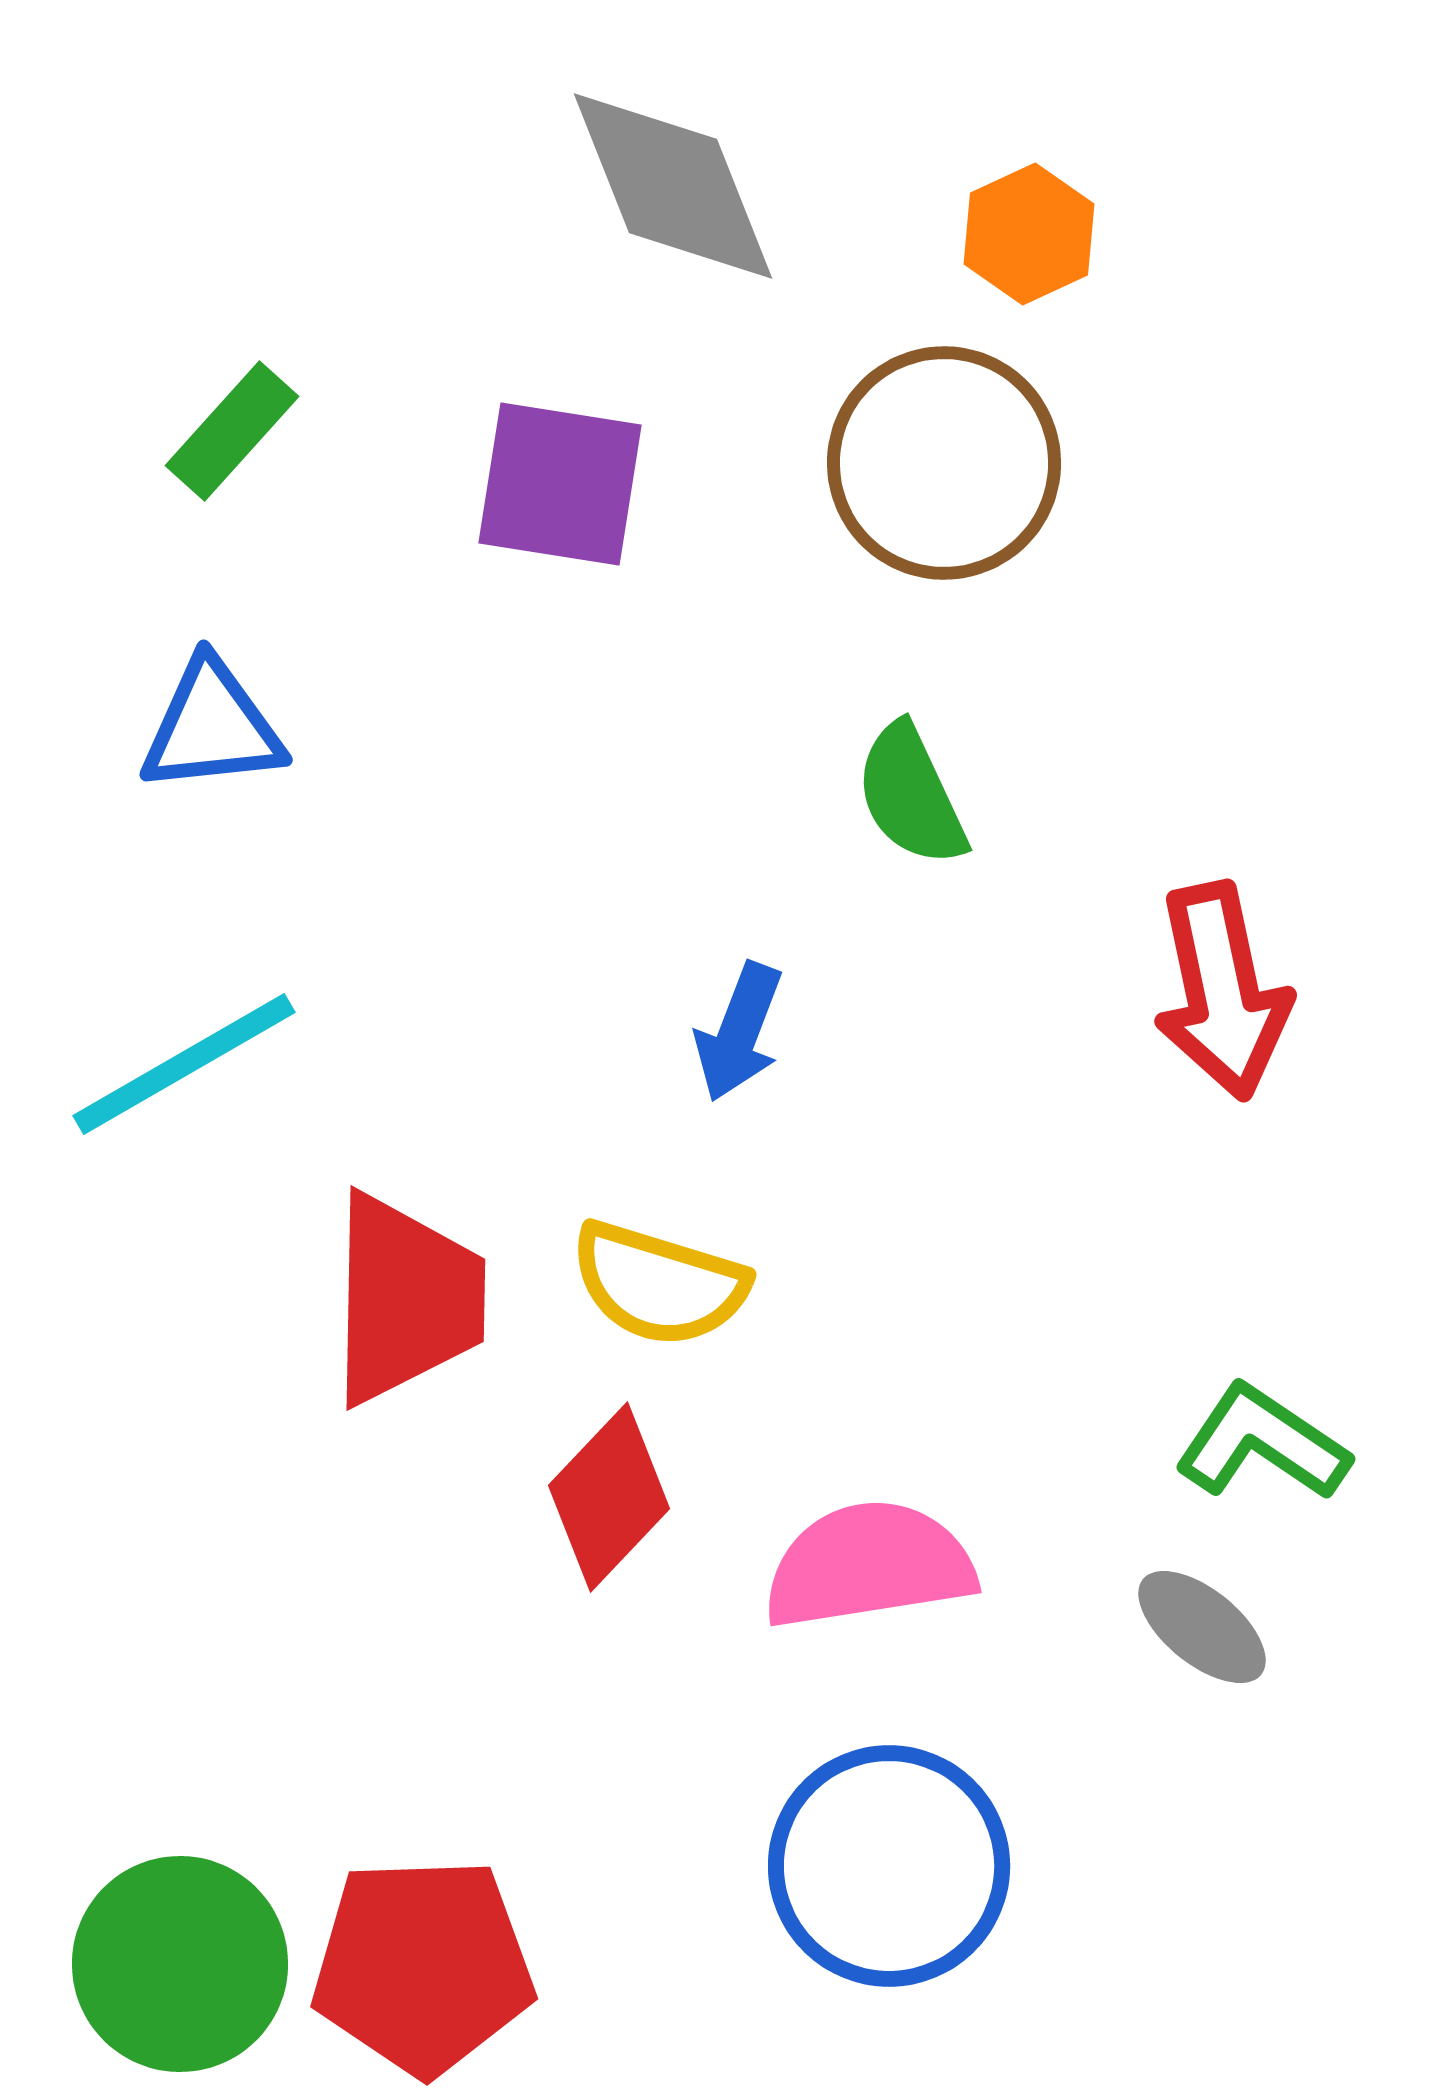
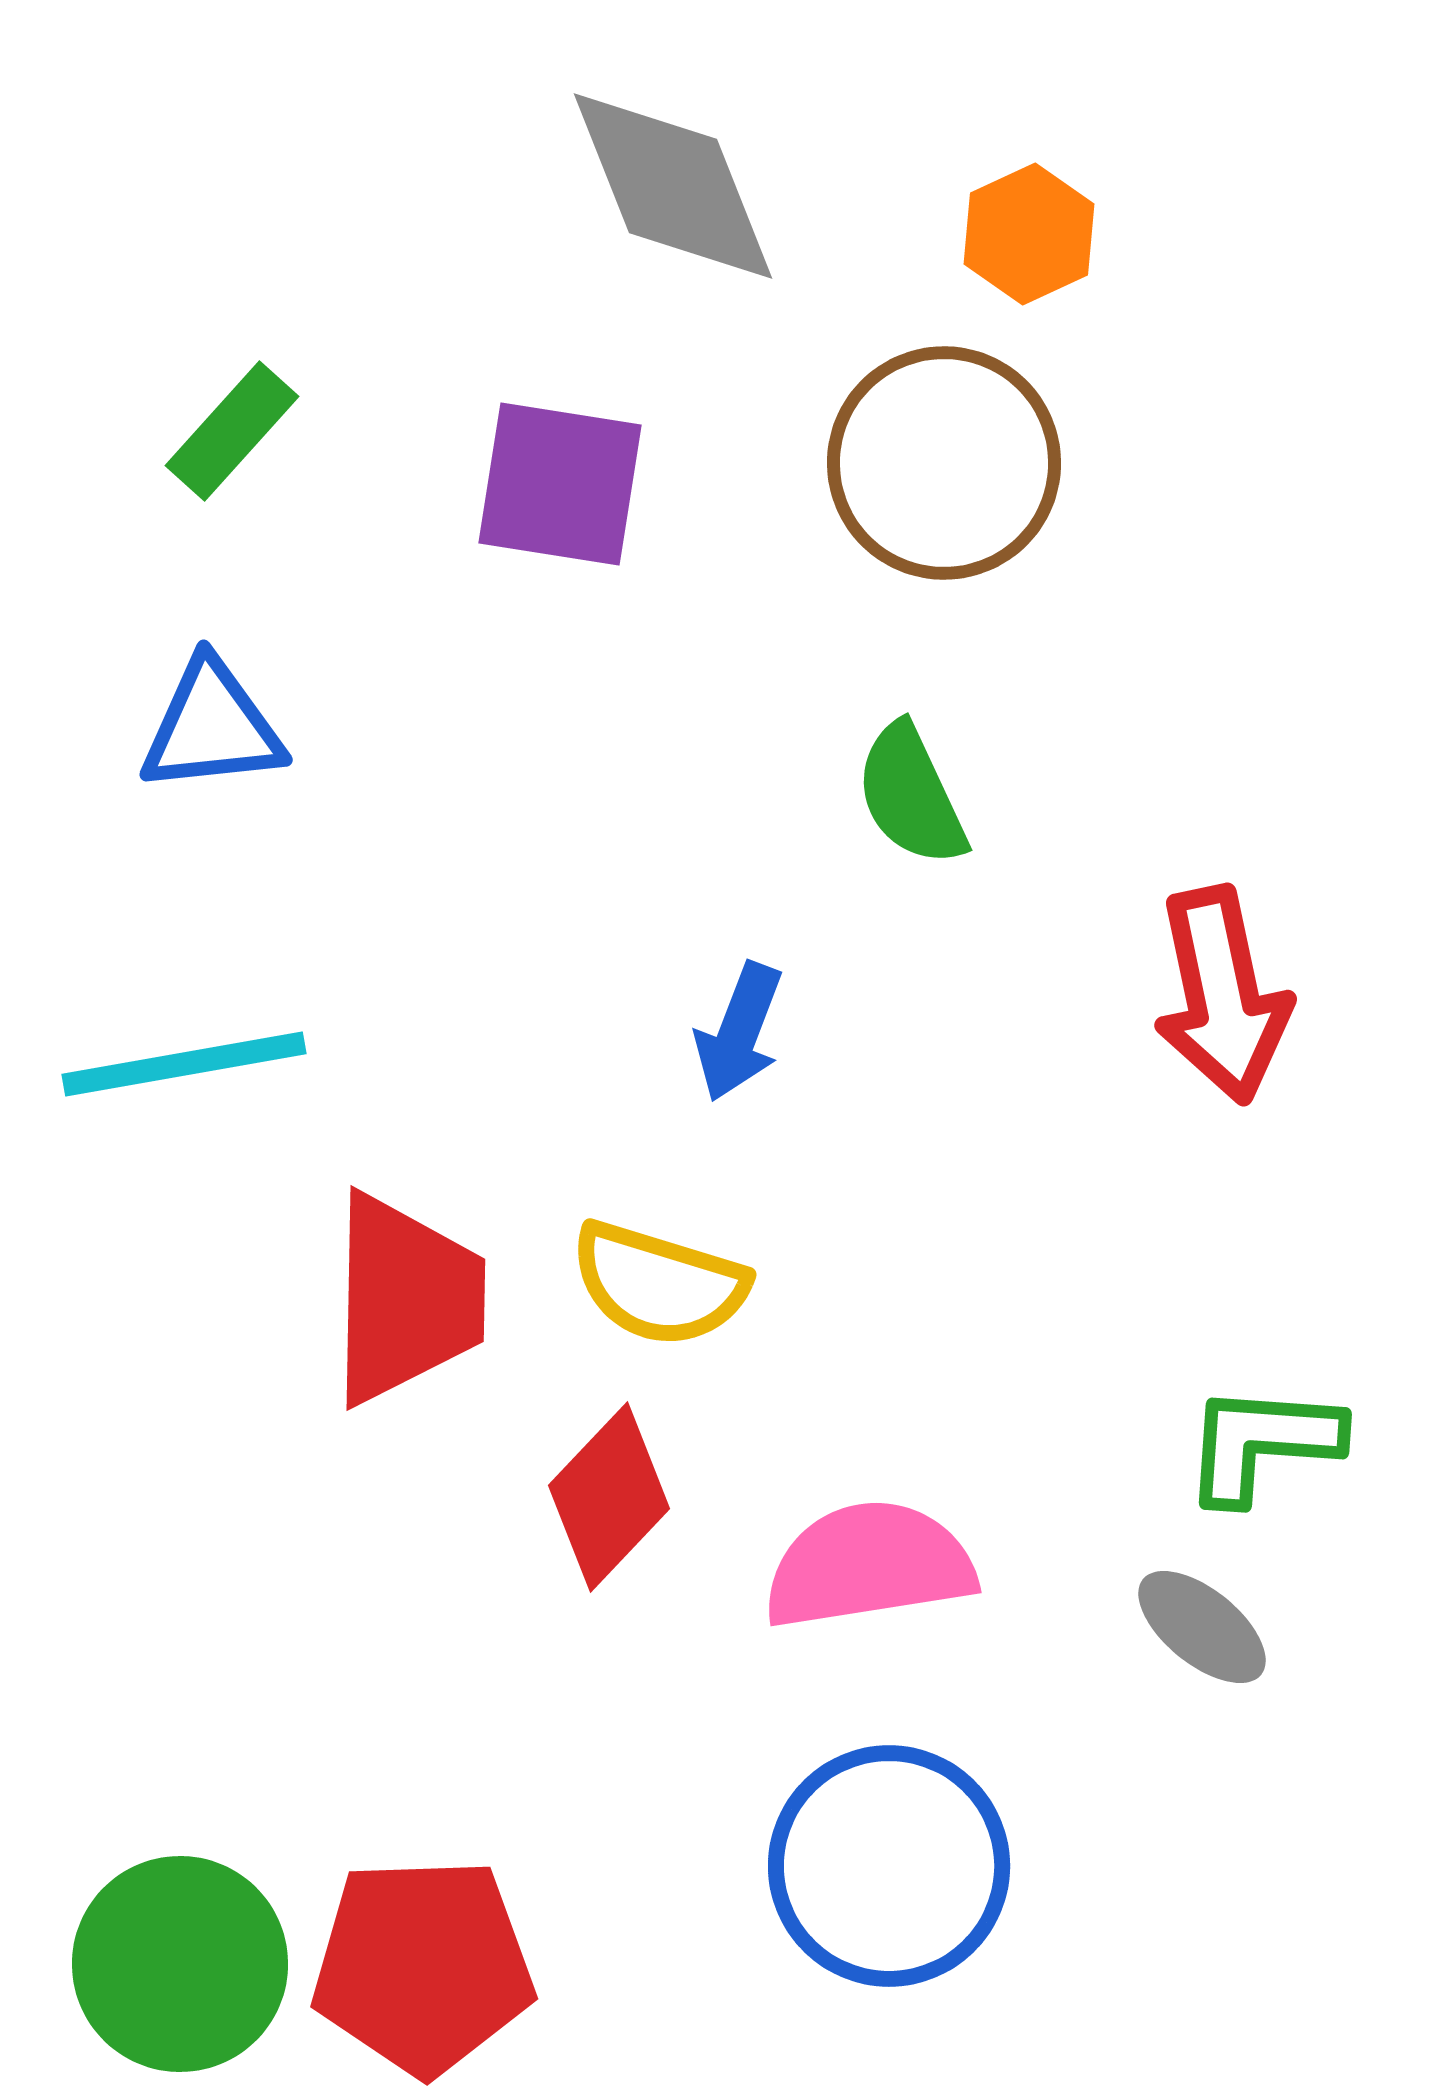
red arrow: moved 4 px down
cyan line: rotated 20 degrees clockwise
green L-shape: rotated 30 degrees counterclockwise
